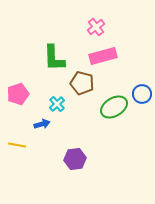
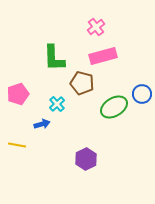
purple hexagon: moved 11 px right; rotated 20 degrees counterclockwise
